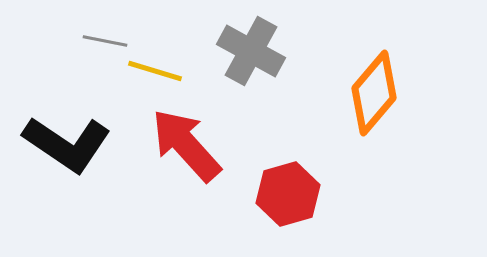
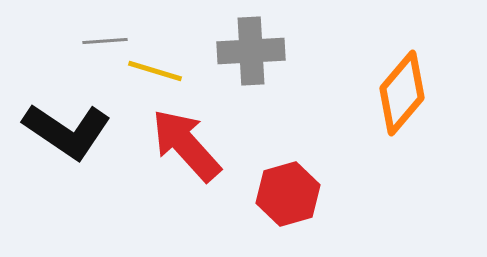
gray line: rotated 15 degrees counterclockwise
gray cross: rotated 32 degrees counterclockwise
orange diamond: moved 28 px right
black L-shape: moved 13 px up
